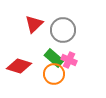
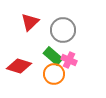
red triangle: moved 4 px left, 2 px up
green rectangle: moved 1 px left, 2 px up
